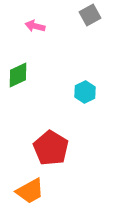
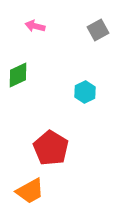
gray square: moved 8 px right, 15 px down
